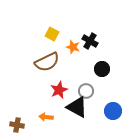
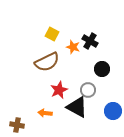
gray circle: moved 2 px right, 1 px up
orange arrow: moved 1 px left, 4 px up
